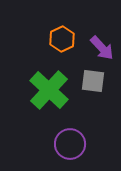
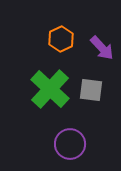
orange hexagon: moved 1 px left
gray square: moved 2 px left, 9 px down
green cross: moved 1 px right, 1 px up
